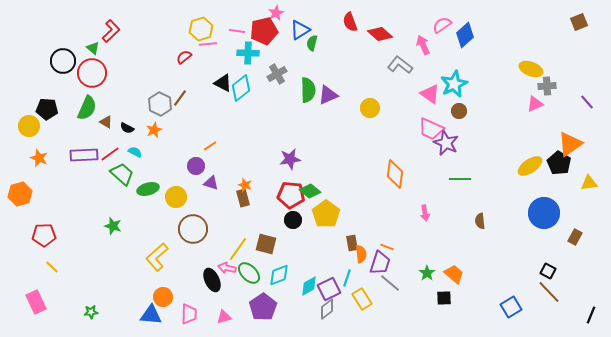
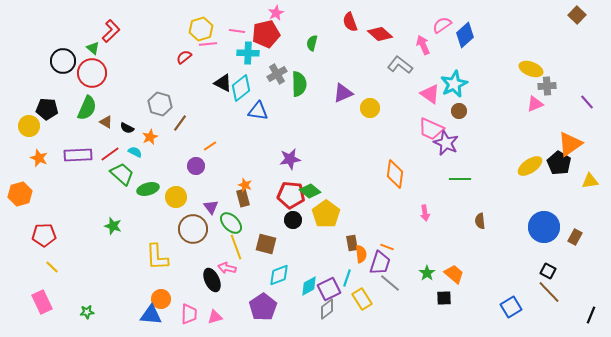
brown square at (579, 22): moved 2 px left, 7 px up; rotated 24 degrees counterclockwise
blue triangle at (300, 30): moved 42 px left, 81 px down; rotated 40 degrees clockwise
red pentagon at (264, 31): moved 2 px right, 3 px down
green semicircle at (308, 90): moved 9 px left, 6 px up
purple triangle at (328, 95): moved 15 px right, 2 px up
brown line at (180, 98): moved 25 px down
gray hexagon at (160, 104): rotated 10 degrees counterclockwise
orange star at (154, 130): moved 4 px left, 7 px down
purple rectangle at (84, 155): moved 6 px left
purple triangle at (211, 183): moved 24 px down; rotated 35 degrees clockwise
yellow triangle at (589, 183): moved 1 px right, 2 px up
blue circle at (544, 213): moved 14 px down
yellow line at (238, 249): moved 2 px left, 2 px up; rotated 55 degrees counterclockwise
yellow L-shape at (157, 257): rotated 52 degrees counterclockwise
green ellipse at (249, 273): moved 18 px left, 50 px up
orange circle at (163, 297): moved 2 px left, 2 px down
pink rectangle at (36, 302): moved 6 px right
green star at (91, 312): moved 4 px left
pink triangle at (224, 317): moved 9 px left
